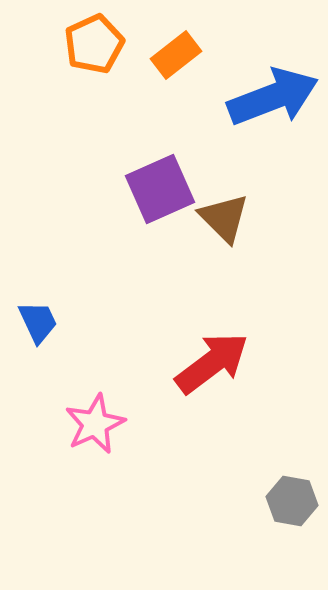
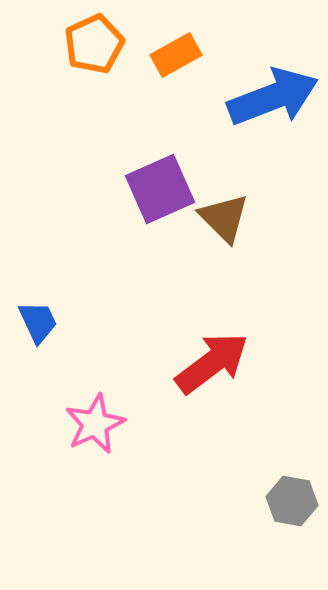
orange rectangle: rotated 9 degrees clockwise
